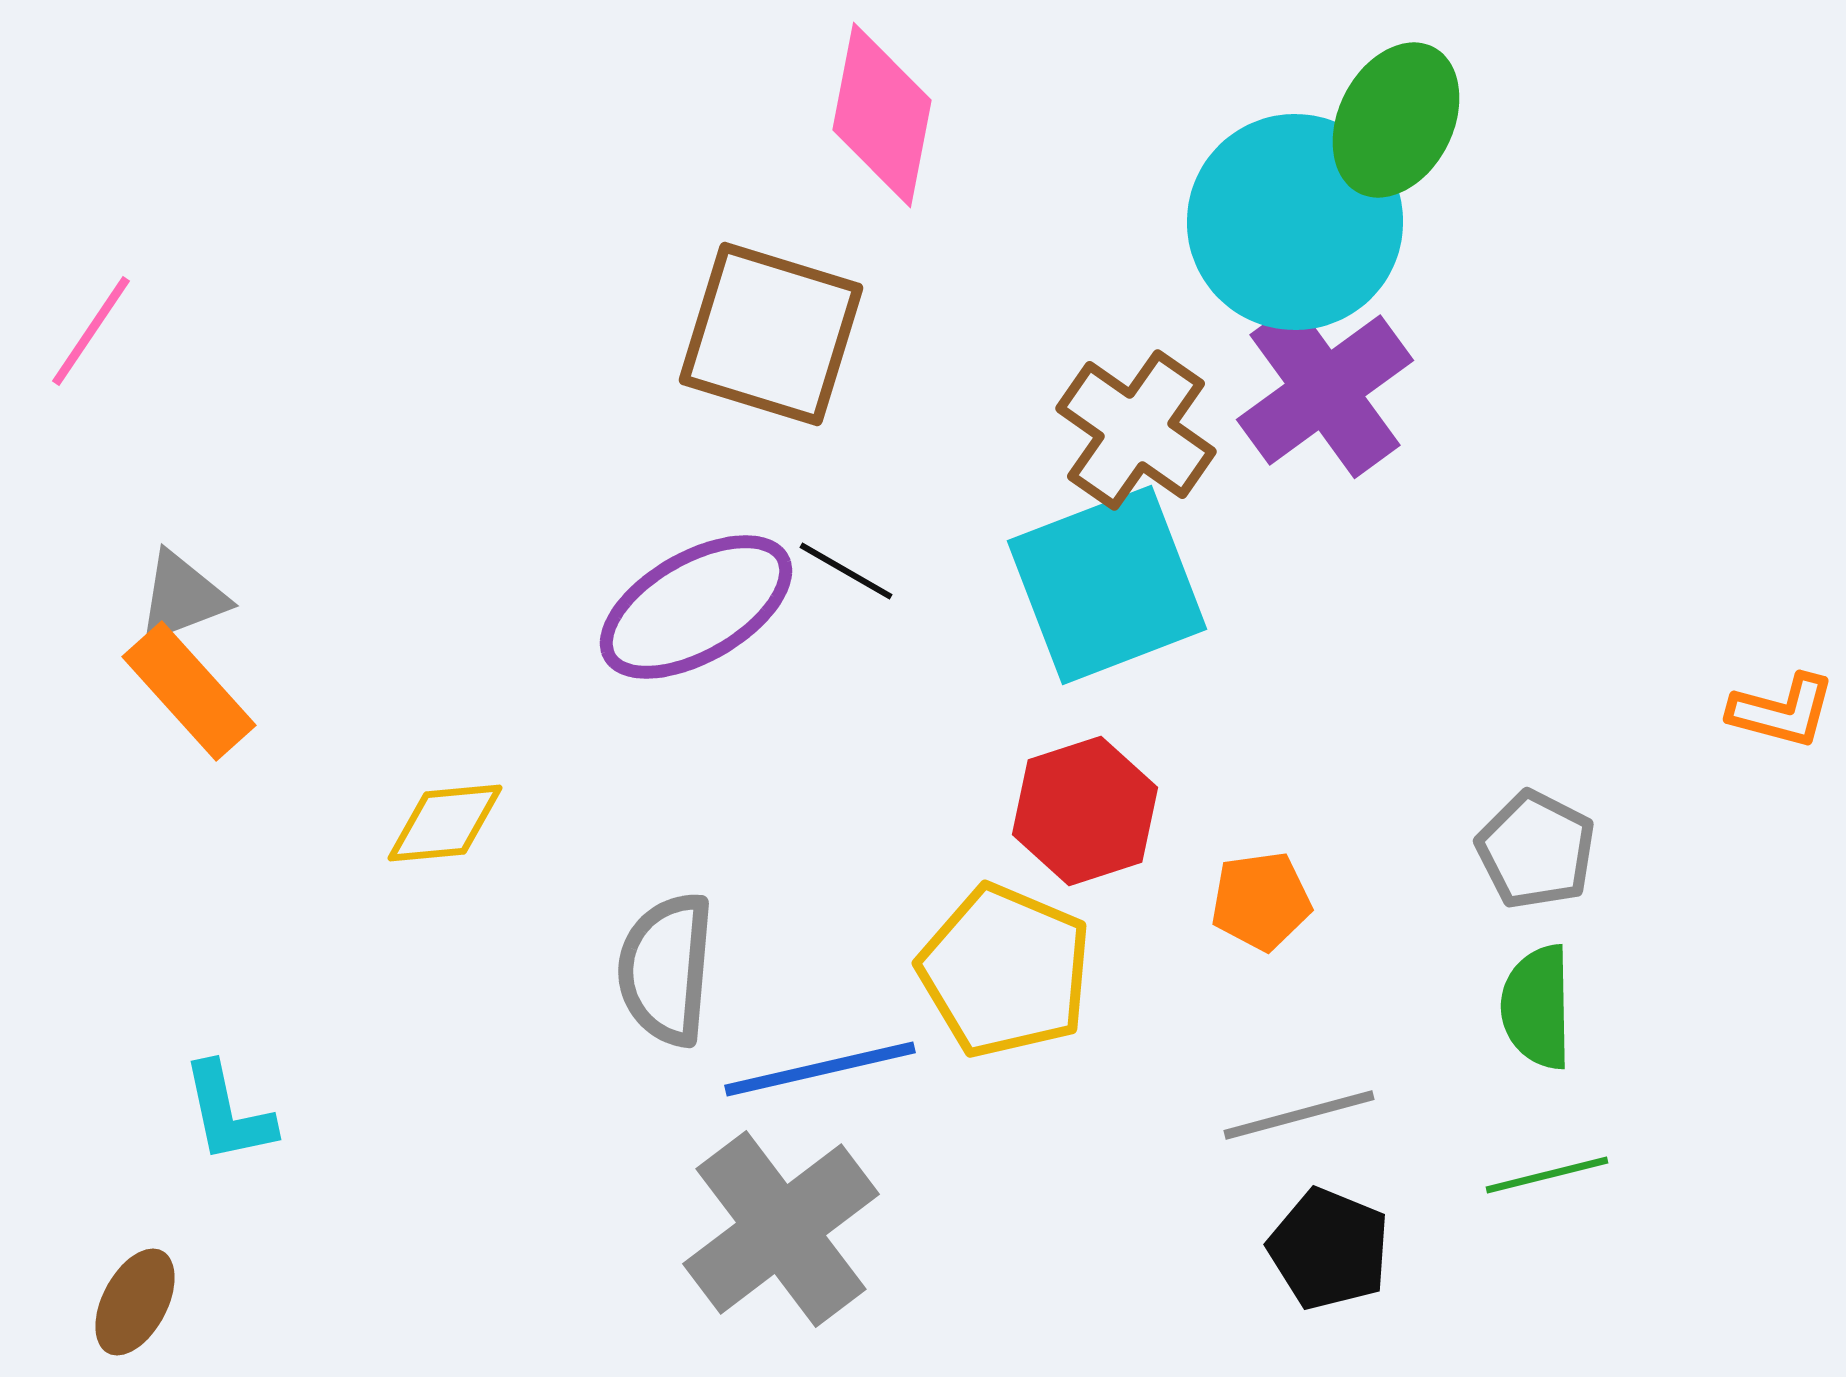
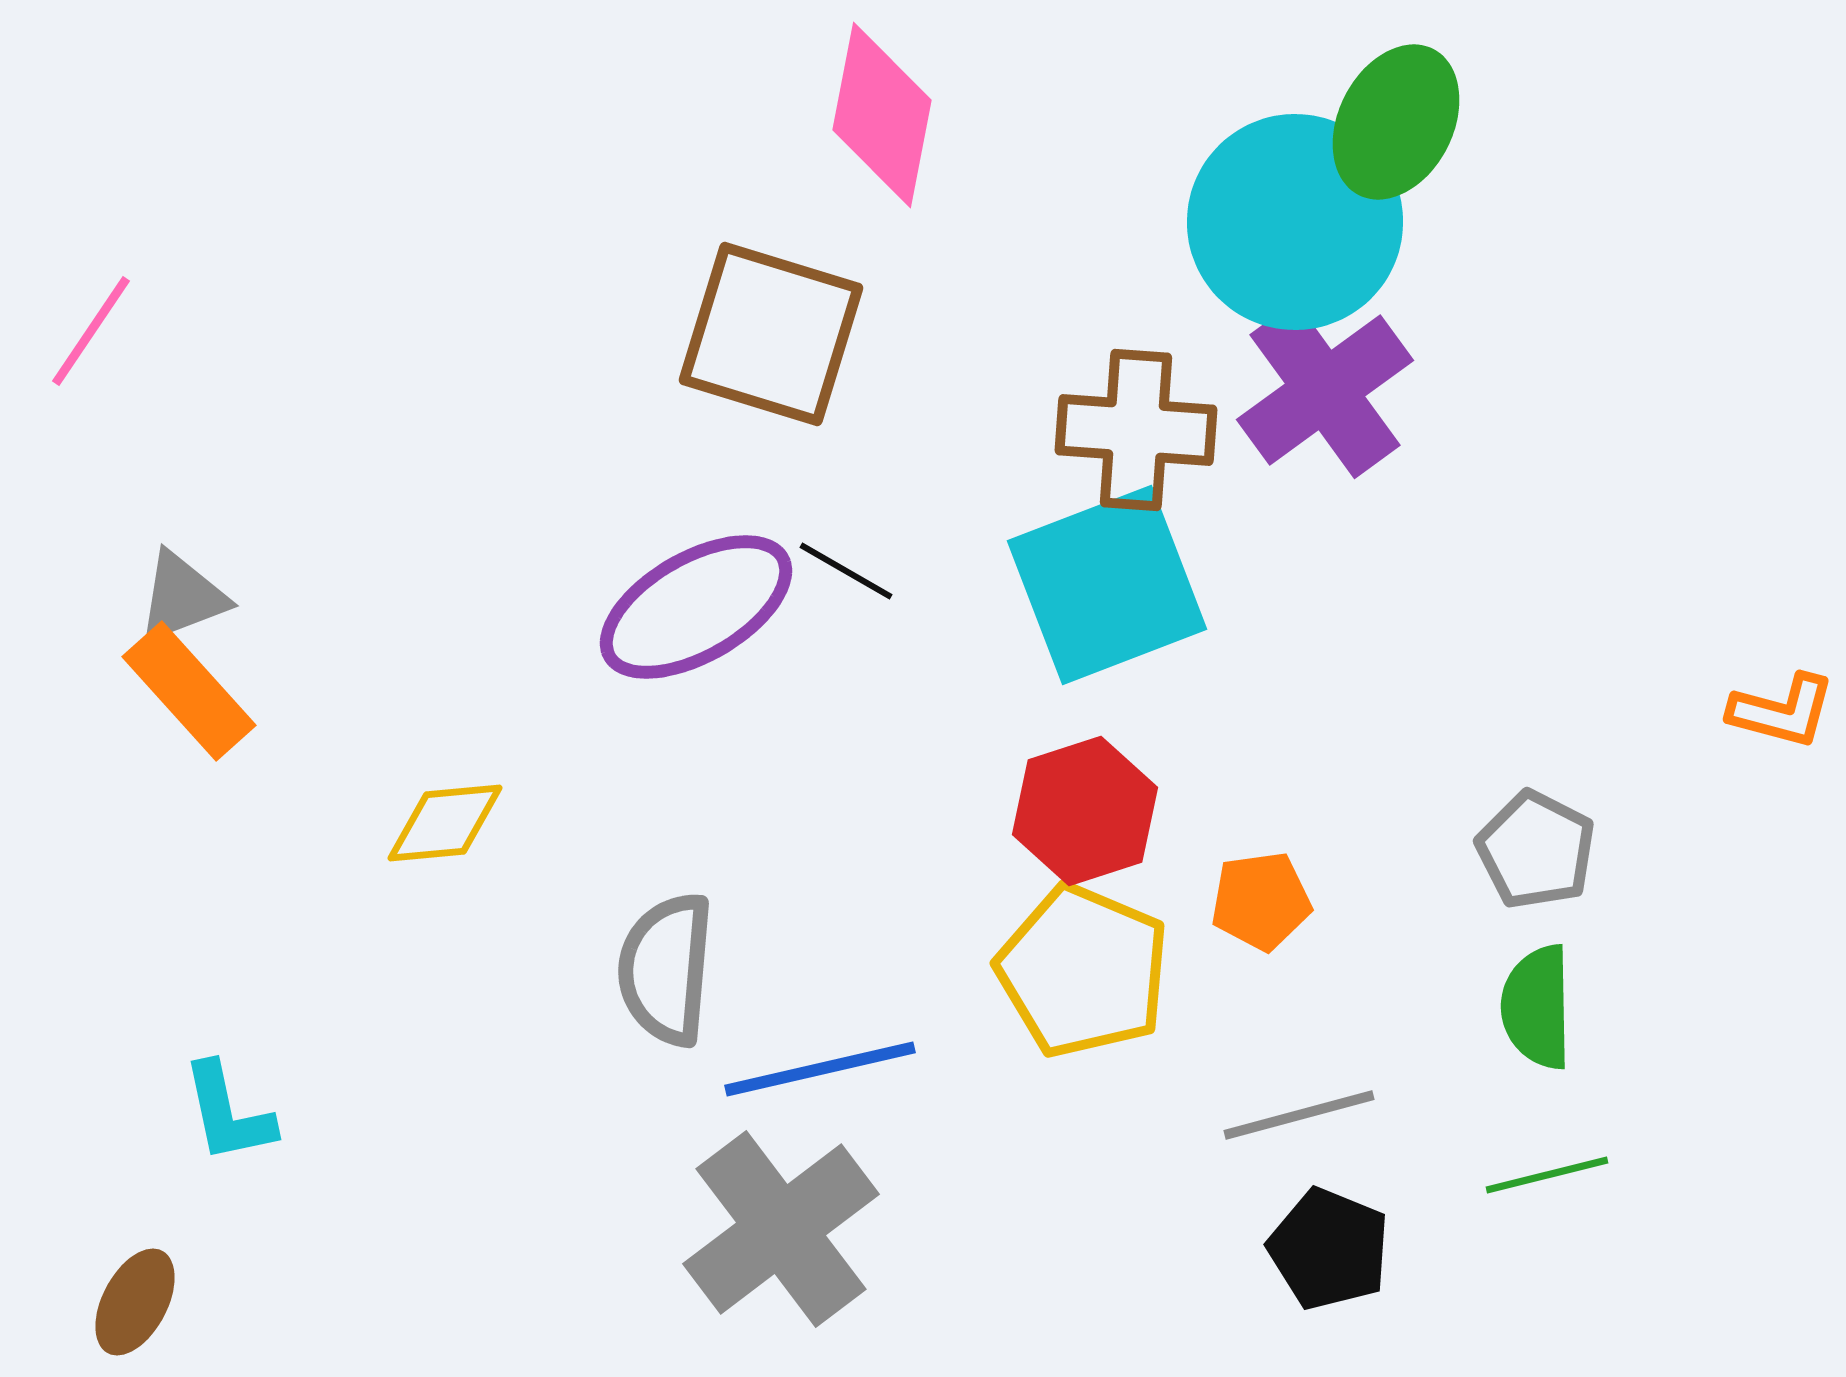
green ellipse: moved 2 px down
brown cross: rotated 31 degrees counterclockwise
yellow pentagon: moved 78 px right
